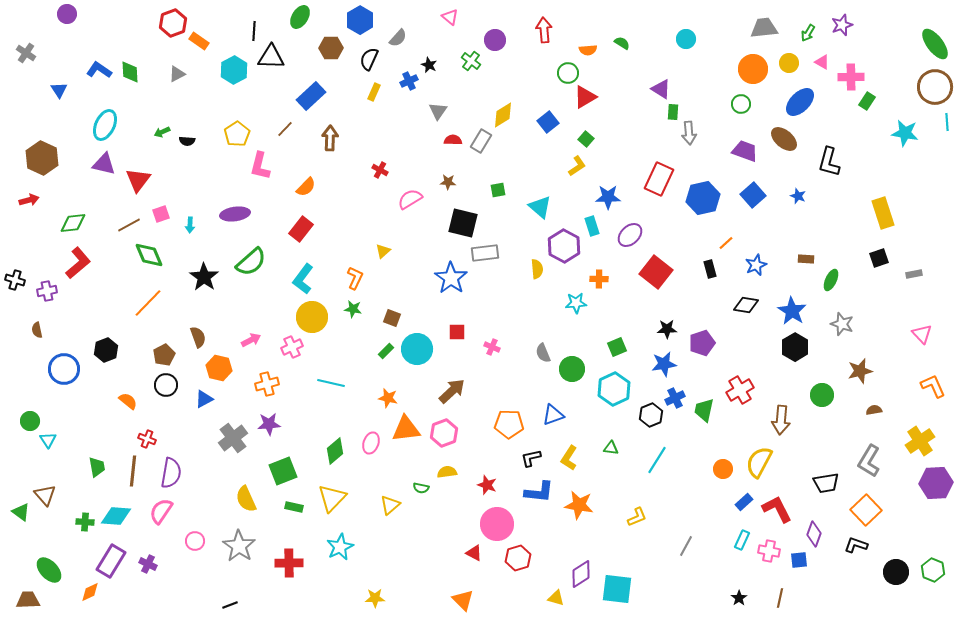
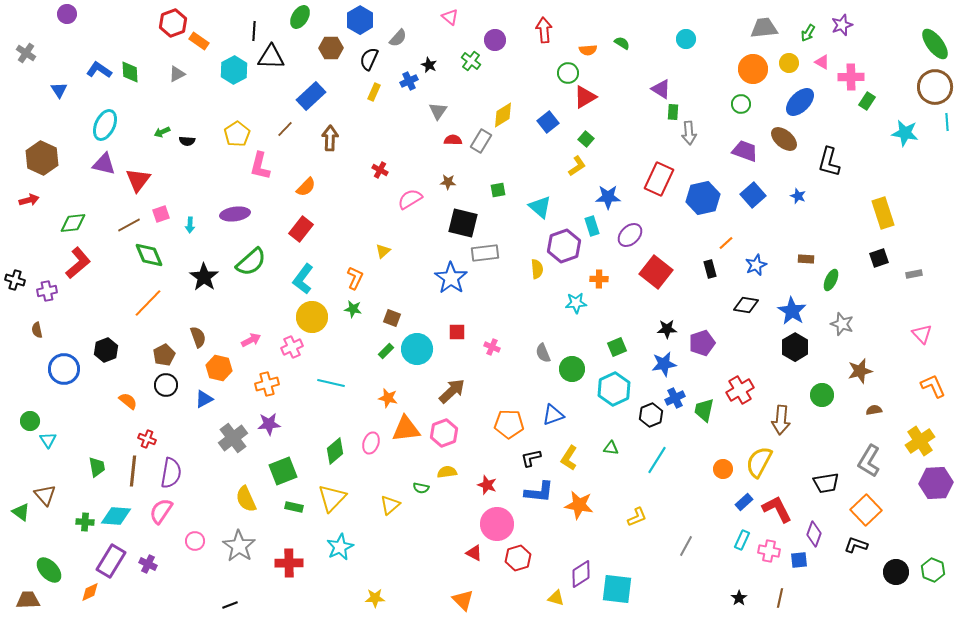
purple hexagon at (564, 246): rotated 12 degrees clockwise
